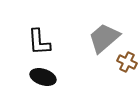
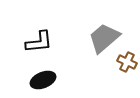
black L-shape: rotated 92 degrees counterclockwise
black ellipse: moved 3 px down; rotated 40 degrees counterclockwise
